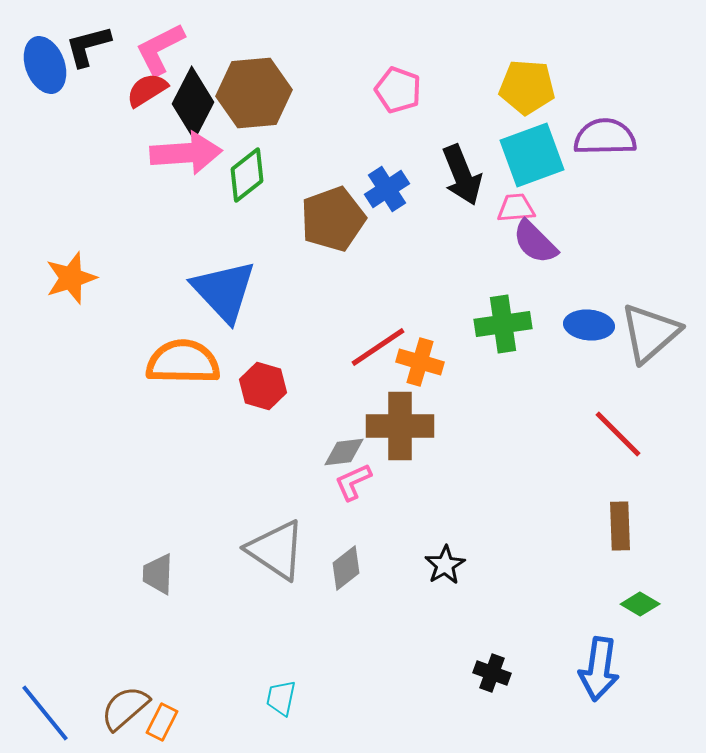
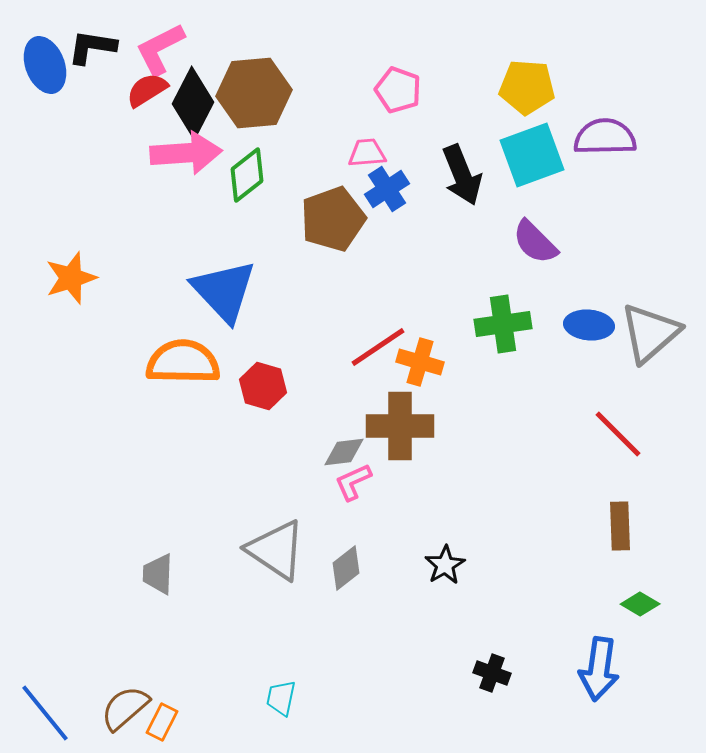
black L-shape at (88, 46): moved 4 px right, 1 px down; rotated 24 degrees clockwise
pink trapezoid at (516, 208): moved 149 px left, 55 px up
